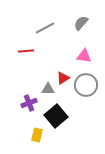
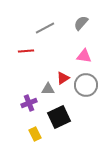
black square: moved 3 px right, 1 px down; rotated 15 degrees clockwise
yellow rectangle: moved 2 px left, 1 px up; rotated 40 degrees counterclockwise
